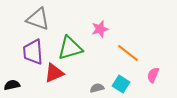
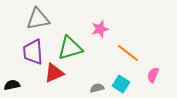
gray triangle: rotated 30 degrees counterclockwise
